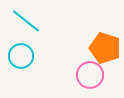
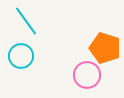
cyan line: rotated 16 degrees clockwise
pink circle: moved 3 px left
